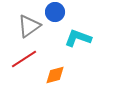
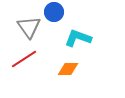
blue circle: moved 1 px left
gray triangle: moved 1 px down; rotated 30 degrees counterclockwise
orange diamond: moved 13 px right, 6 px up; rotated 15 degrees clockwise
